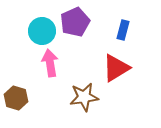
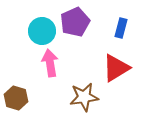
blue rectangle: moved 2 px left, 2 px up
